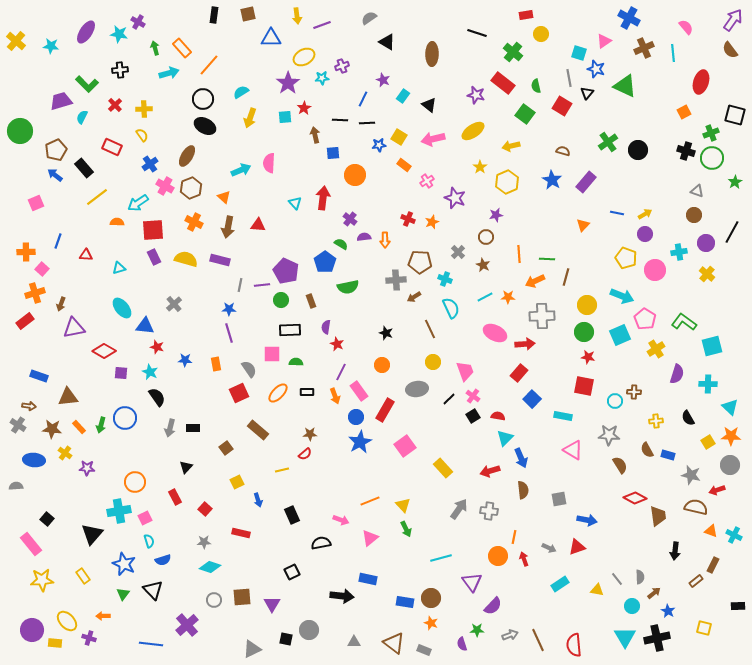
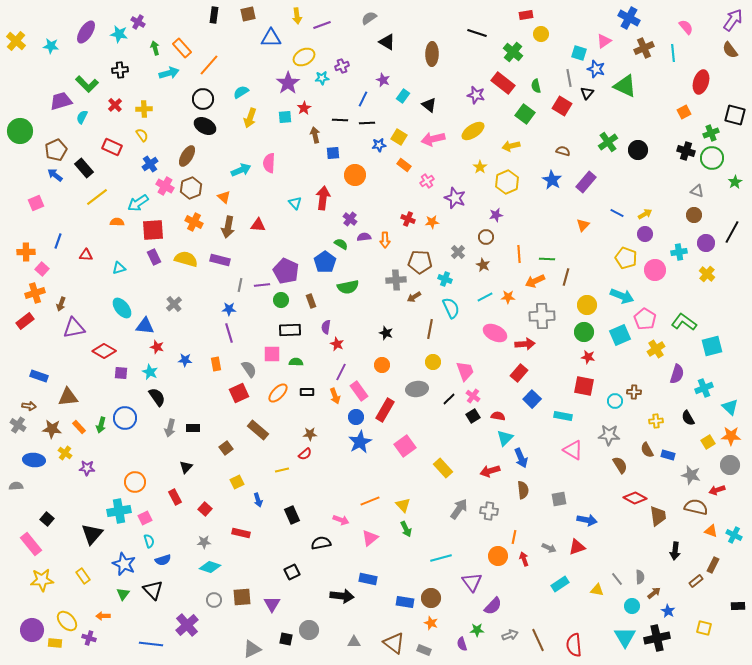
blue line at (617, 213): rotated 16 degrees clockwise
orange star at (432, 222): rotated 16 degrees clockwise
brown line at (430, 329): rotated 36 degrees clockwise
cyan cross at (708, 384): moved 4 px left, 4 px down; rotated 24 degrees counterclockwise
